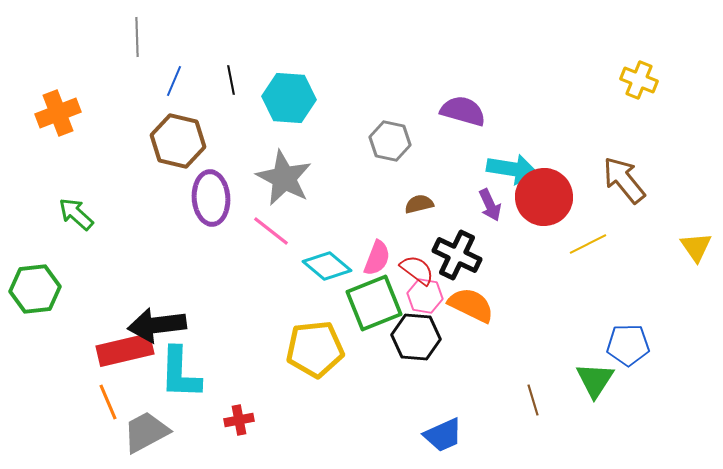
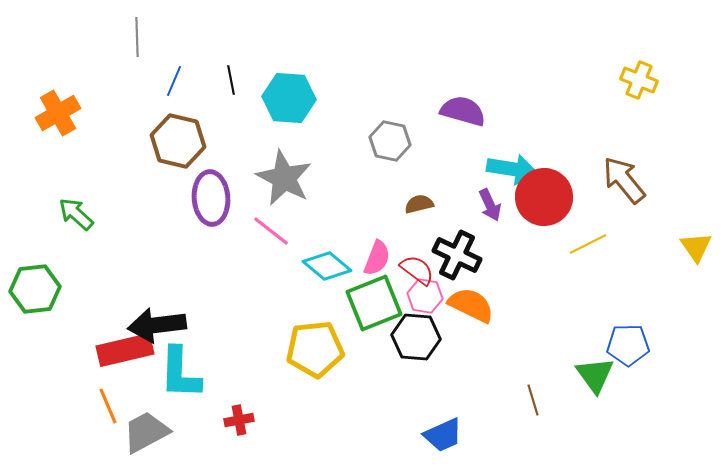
orange cross: rotated 9 degrees counterclockwise
green triangle: moved 5 px up; rotated 9 degrees counterclockwise
orange line: moved 4 px down
